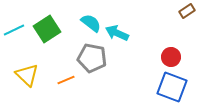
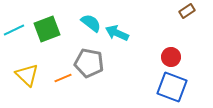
green square: rotated 12 degrees clockwise
gray pentagon: moved 3 px left, 5 px down
orange line: moved 3 px left, 2 px up
